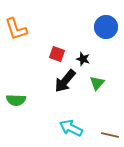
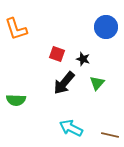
black arrow: moved 1 px left, 2 px down
